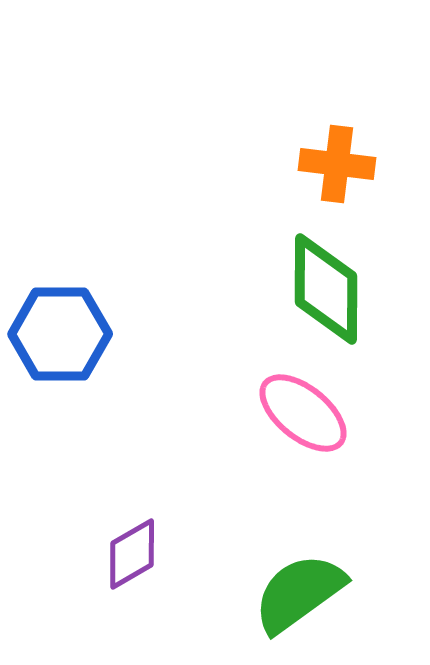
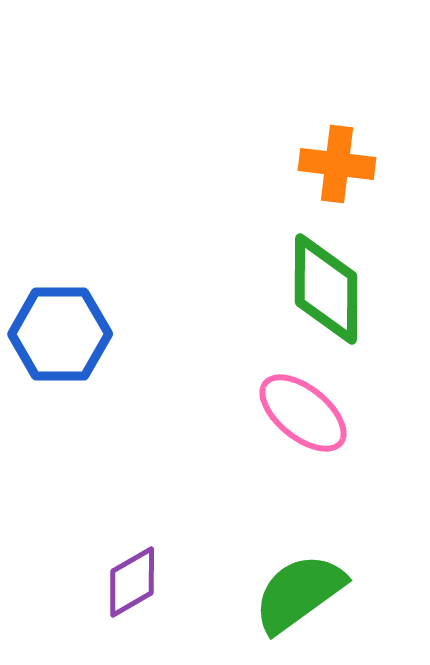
purple diamond: moved 28 px down
